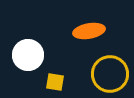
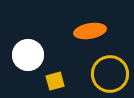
orange ellipse: moved 1 px right
yellow square: moved 1 px up; rotated 24 degrees counterclockwise
